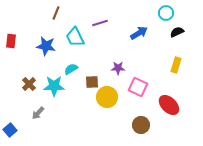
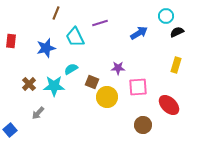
cyan circle: moved 3 px down
blue star: moved 2 px down; rotated 24 degrees counterclockwise
brown square: rotated 24 degrees clockwise
pink square: rotated 30 degrees counterclockwise
brown circle: moved 2 px right
